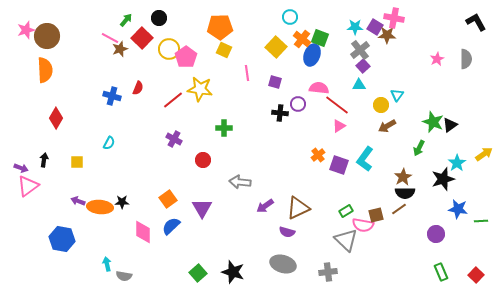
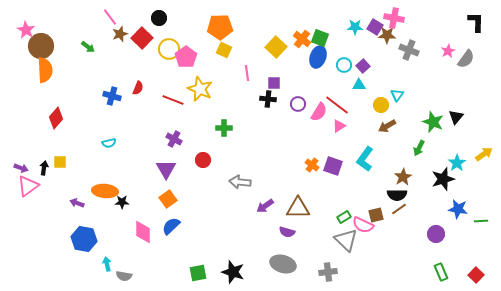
cyan circle at (290, 17): moved 54 px right, 48 px down
green arrow at (126, 20): moved 38 px left, 27 px down; rotated 88 degrees clockwise
black L-shape at (476, 22): rotated 30 degrees clockwise
pink star at (26, 30): rotated 24 degrees counterclockwise
brown circle at (47, 36): moved 6 px left, 10 px down
pink line at (110, 38): moved 21 px up; rotated 24 degrees clockwise
brown star at (120, 49): moved 15 px up
gray cross at (360, 50): moved 49 px right; rotated 30 degrees counterclockwise
blue ellipse at (312, 55): moved 6 px right, 2 px down
pink star at (437, 59): moved 11 px right, 8 px up
gray semicircle at (466, 59): rotated 36 degrees clockwise
purple square at (275, 82): moved 1 px left, 1 px down; rotated 16 degrees counterclockwise
pink semicircle at (319, 88): moved 24 px down; rotated 114 degrees clockwise
yellow star at (200, 89): rotated 15 degrees clockwise
red line at (173, 100): rotated 60 degrees clockwise
black cross at (280, 113): moved 12 px left, 14 px up
red diamond at (56, 118): rotated 10 degrees clockwise
black triangle at (450, 125): moved 6 px right, 8 px up; rotated 14 degrees counterclockwise
cyan semicircle at (109, 143): rotated 48 degrees clockwise
orange cross at (318, 155): moved 6 px left, 10 px down; rotated 16 degrees counterclockwise
black arrow at (44, 160): moved 8 px down
yellow square at (77, 162): moved 17 px left
purple square at (339, 165): moved 6 px left, 1 px down
black semicircle at (405, 193): moved 8 px left, 2 px down
purple arrow at (78, 201): moved 1 px left, 2 px down
orange ellipse at (100, 207): moved 5 px right, 16 px up
purple triangle at (202, 208): moved 36 px left, 39 px up
brown triangle at (298, 208): rotated 25 degrees clockwise
green rectangle at (346, 211): moved 2 px left, 6 px down
pink semicircle at (363, 225): rotated 15 degrees clockwise
blue hexagon at (62, 239): moved 22 px right
green square at (198, 273): rotated 30 degrees clockwise
